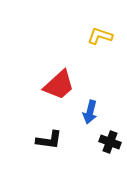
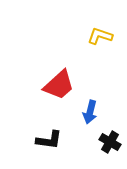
black cross: rotated 10 degrees clockwise
